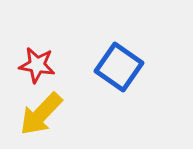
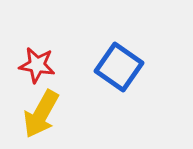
yellow arrow: rotated 15 degrees counterclockwise
